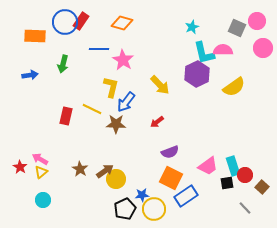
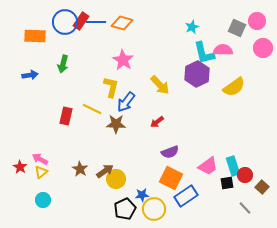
blue line at (99, 49): moved 3 px left, 27 px up
